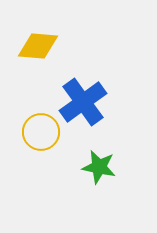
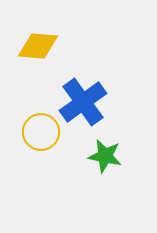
green star: moved 6 px right, 11 px up
